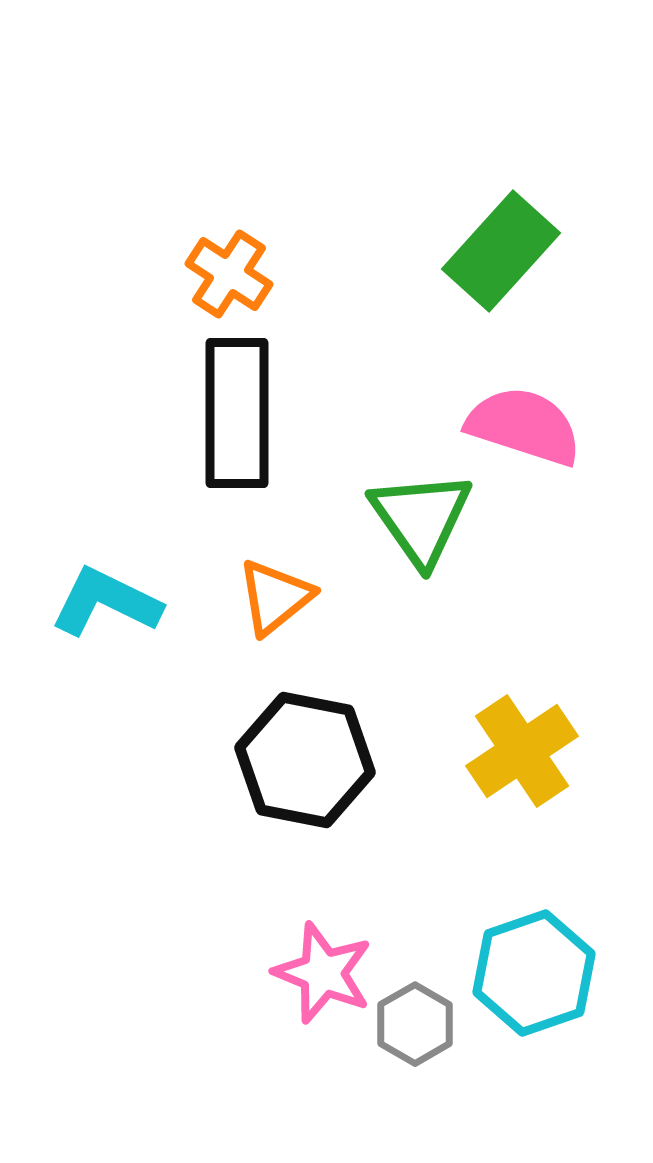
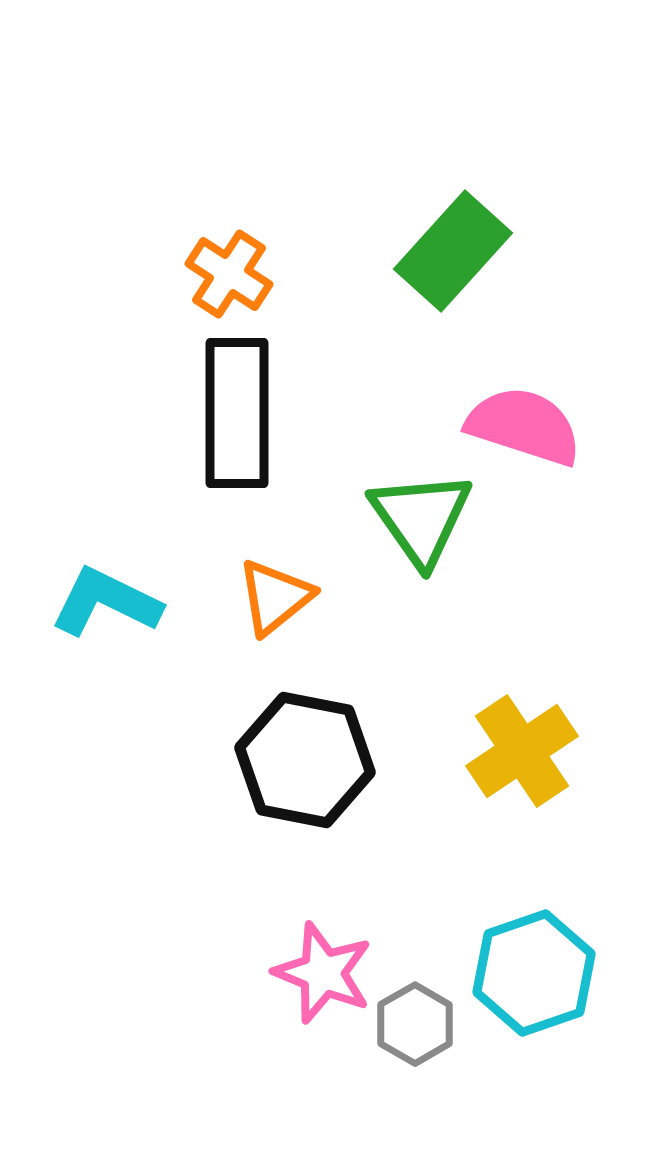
green rectangle: moved 48 px left
